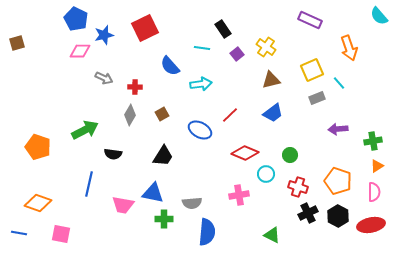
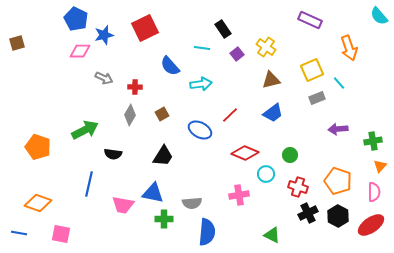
orange triangle at (377, 166): moved 3 px right; rotated 16 degrees counterclockwise
red ellipse at (371, 225): rotated 24 degrees counterclockwise
